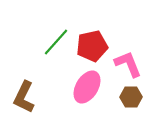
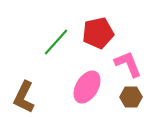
red pentagon: moved 6 px right, 13 px up
